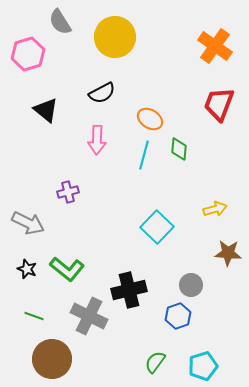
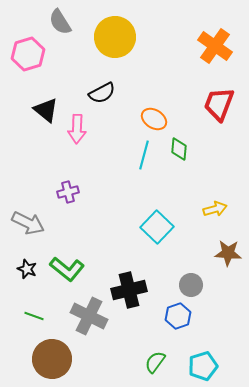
orange ellipse: moved 4 px right
pink arrow: moved 20 px left, 11 px up
